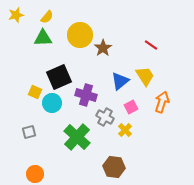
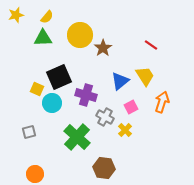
yellow square: moved 2 px right, 3 px up
brown hexagon: moved 10 px left, 1 px down
